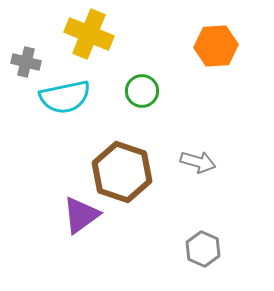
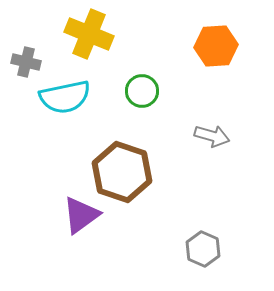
gray arrow: moved 14 px right, 26 px up
